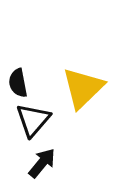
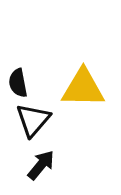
yellow triangle: rotated 45 degrees clockwise
black arrow: moved 1 px left, 2 px down
